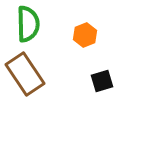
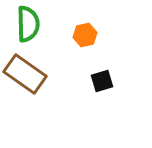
orange hexagon: rotated 10 degrees clockwise
brown rectangle: rotated 21 degrees counterclockwise
